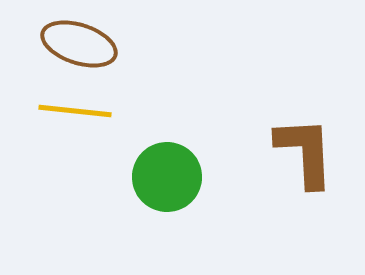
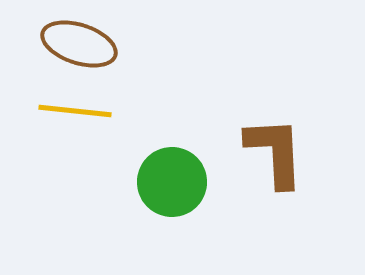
brown L-shape: moved 30 px left
green circle: moved 5 px right, 5 px down
